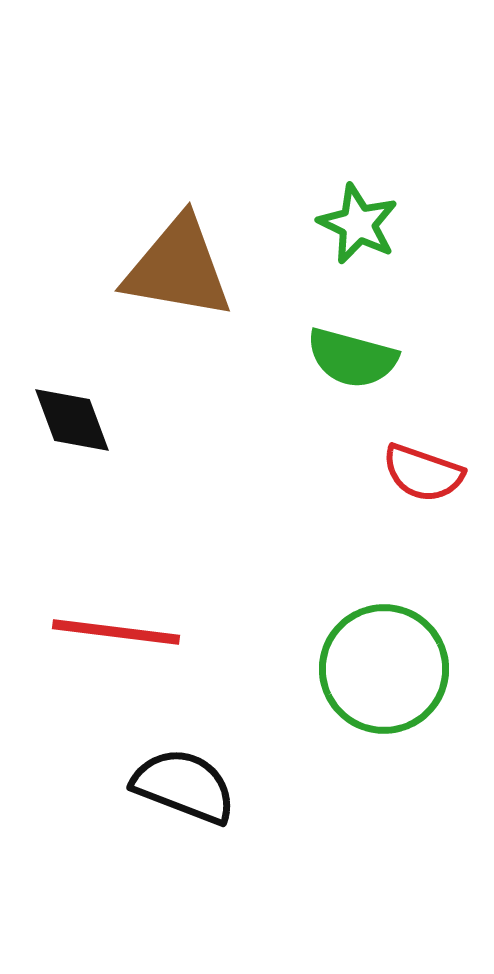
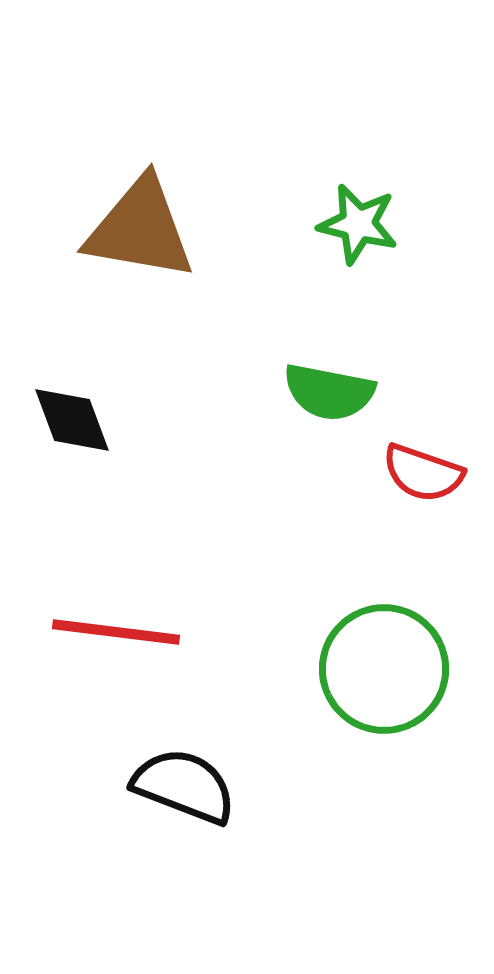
green star: rotated 12 degrees counterclockwise
brown triangle: moved 38 px left, 39 px up
green semicircle: moved 23 px left, 34 px down; rotated 4 degrees counterclockwise
